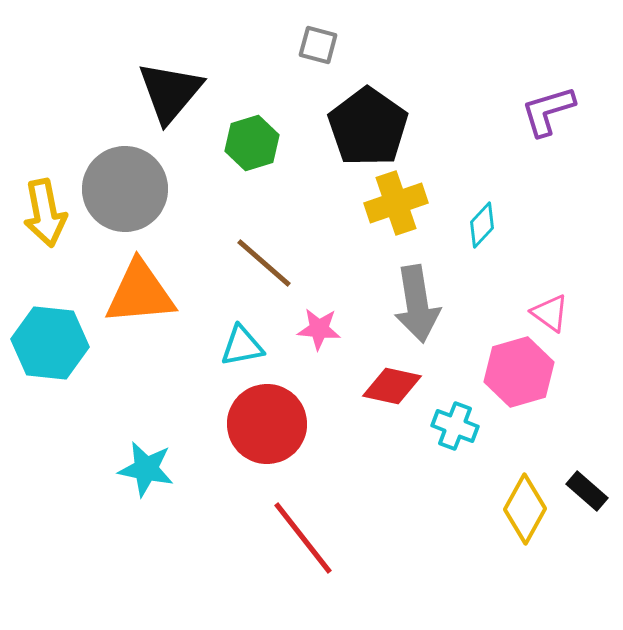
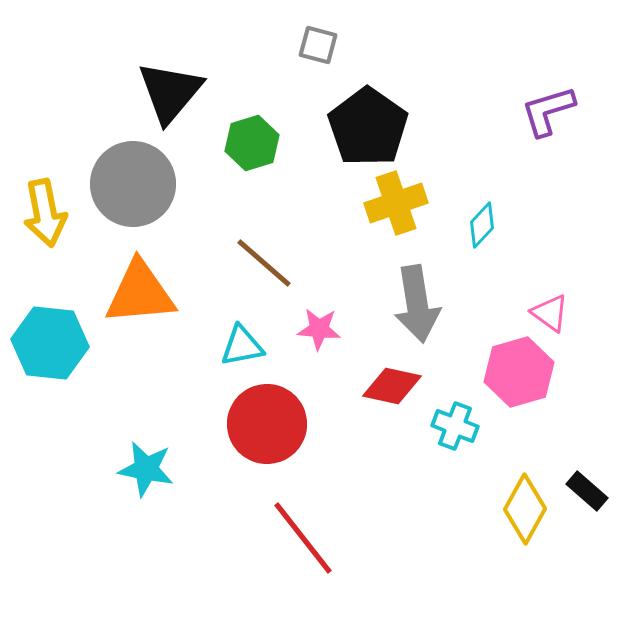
gray circle: moved 8 px right, 5 px up
